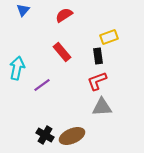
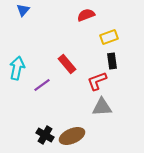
red semicircle: moved 22 px right; rotated 12 degrees clockwise
red rectangle: moved 5 px right, 12 px down
black rectangle: moved 14 px right, 5 px down
